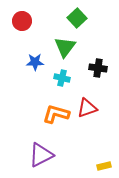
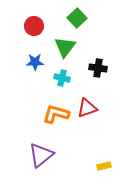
red circle: moved 12 px right, 5 px down
purple triangle: rotated 12 degrees counterclockwise
